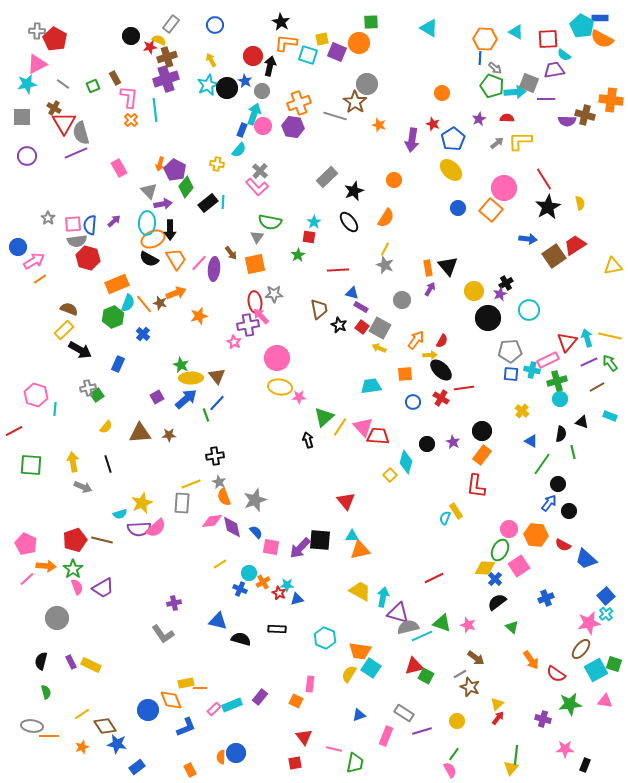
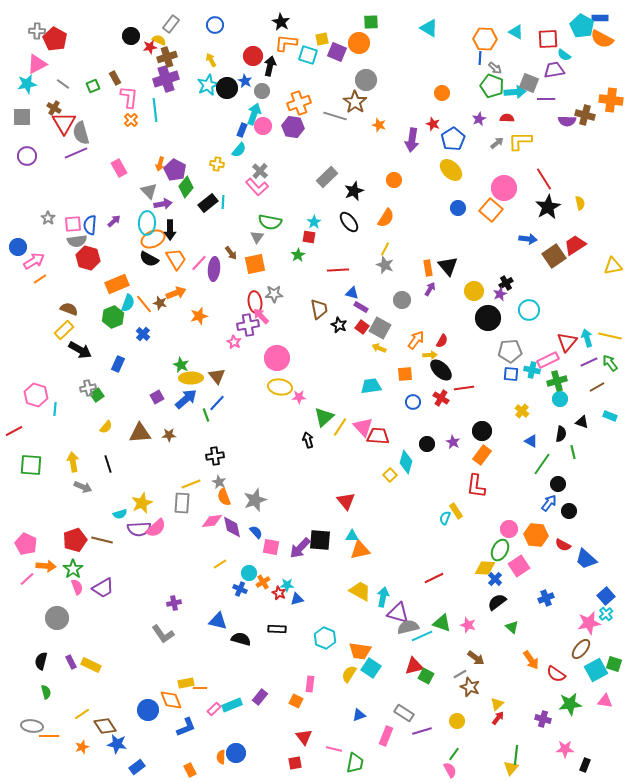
gray circle at (367, 84): moved 1 px left, 4 px up
